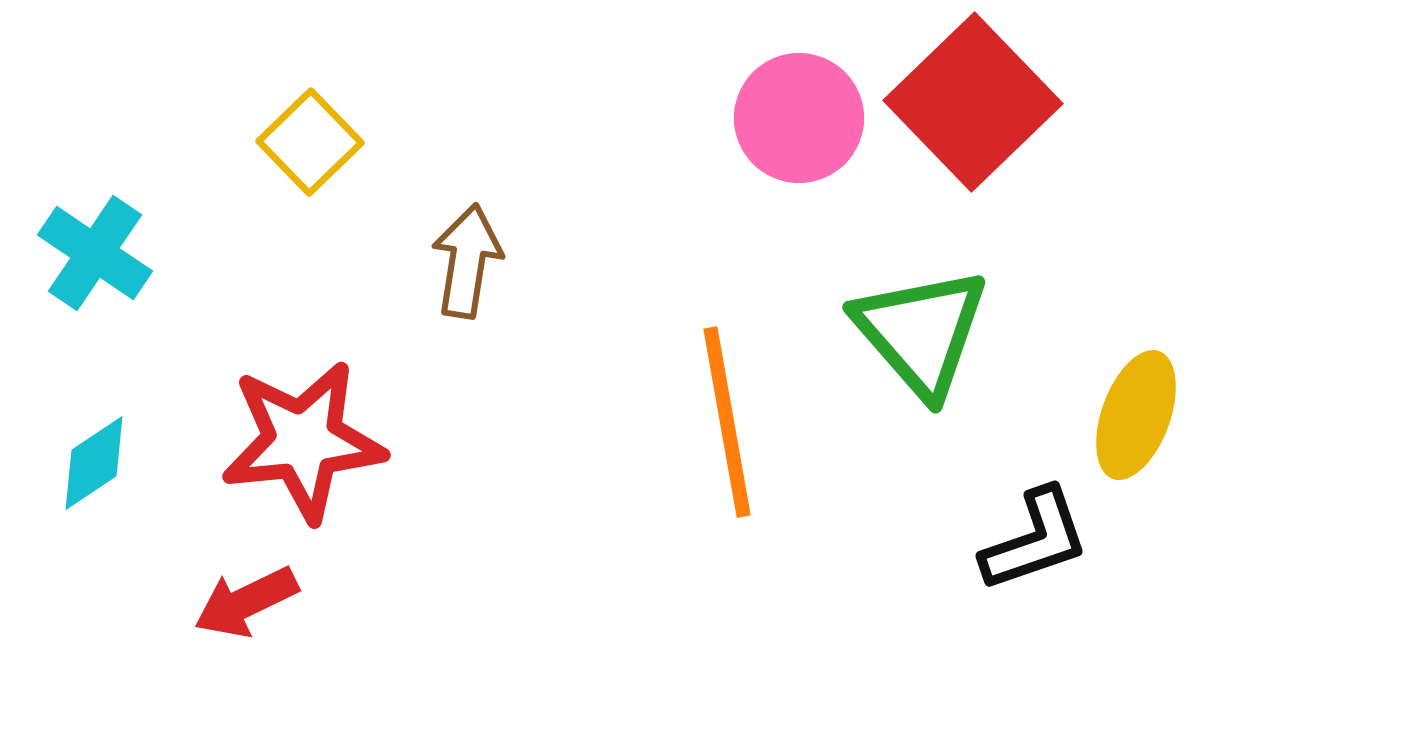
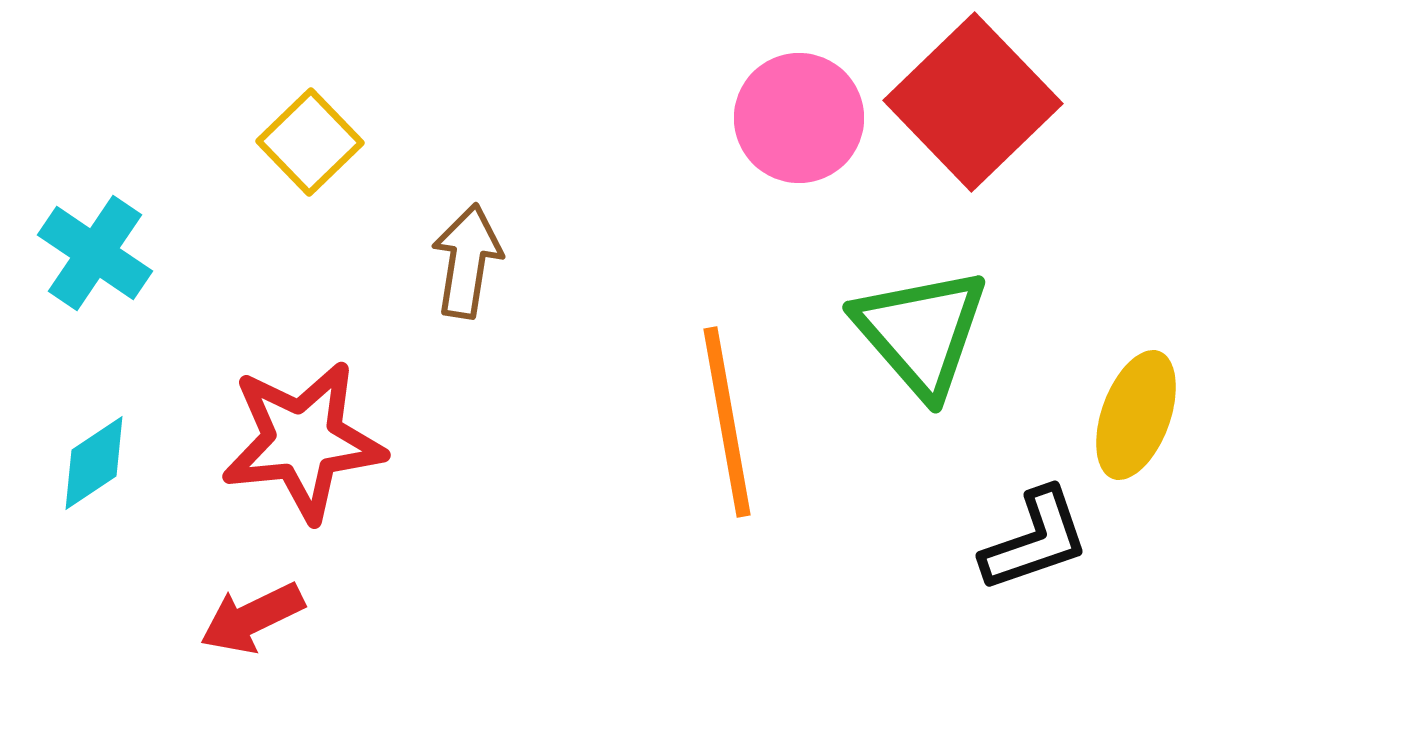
red arrow: moved 6 px right, 16 px down
